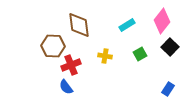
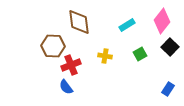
brown diamond: moved 3 px up
